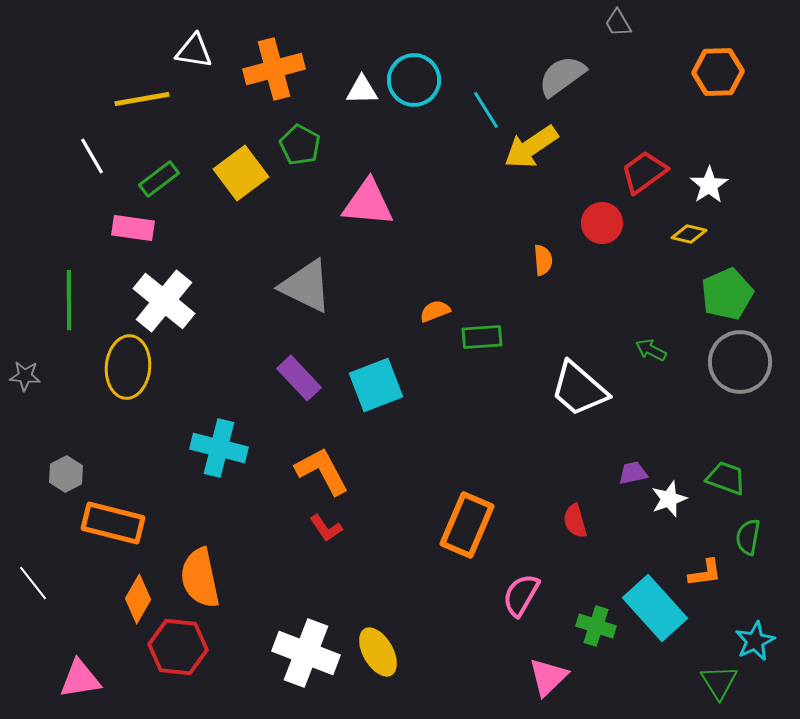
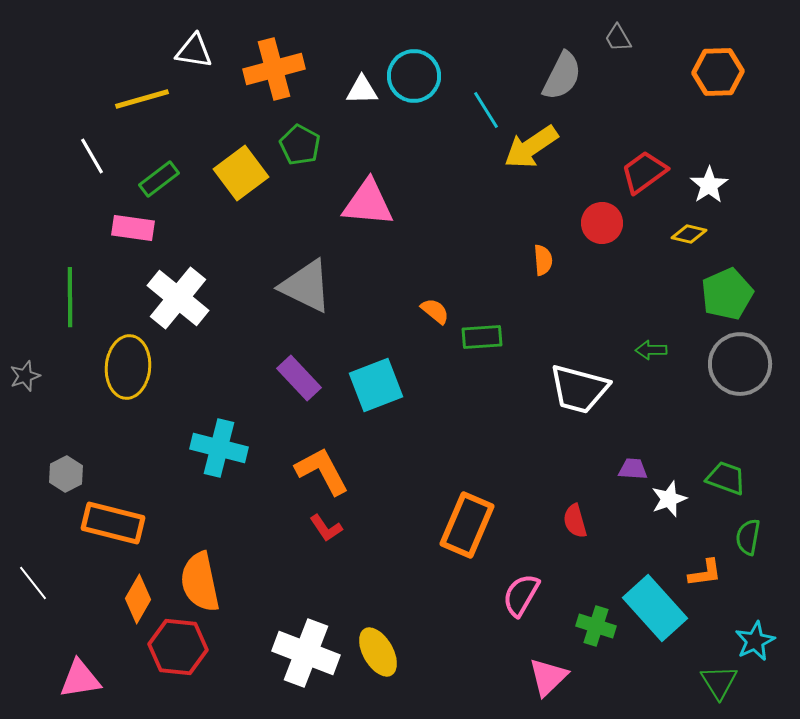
gray trapezoid at (618, 23): moved 15 px down
gray semicircle at (562, 76): rotated 153 degrees clockwise
cyan circle at (414, 80): moved 4 px up
yellow line at (142, 99): rotated 6 degrees counterclockwise
green line at (69, 300): moved 1 px right, 3 px up
white cross at (164, 301): moved 14 px right, 3 px up
orange semicircle at (435, 311): rotated 60 degrees clockwise
green arrow at (651, 350): rotated 28 degrees counterclockwise
gray circle at (740, 362): moved 2 px down
gray star at (25, 376): rotated 24 degrees counterclockwise
white trapezoid at (579, 389): rotated 26 degrees counterclockwise
purple trapezoid at (633, 473): moved 4 px up; rotated 16 degrees clockwise
orange semicircle at (200, 578): moved 4 px down
